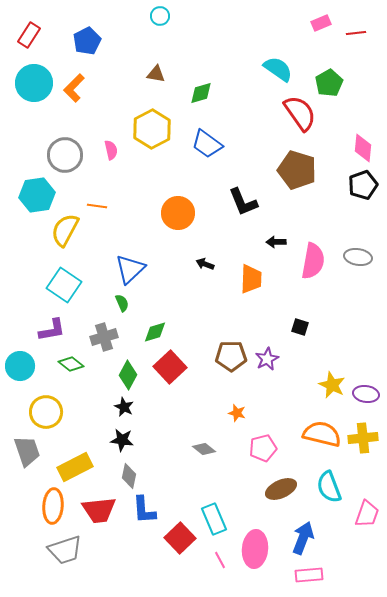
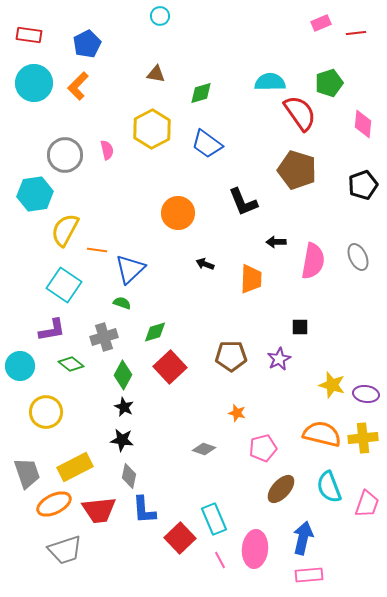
red rectangle at (29, 35): rotated 65 degrees clockwise
blue pentagon at (87, 41): moved 3 px down
cyan semicircle at (278, 69): moved 8 px left, 13 px down; rotated 36 degrees counterclockwise
green pentagon at (329, 83): rotated 12 degrees clockwise
orange L-shape at (74, 88): moved 4 px right, 2 px up
pink diamond at (363, 148): moved 24 px up
pink semicircle at (111, 150): moved 4 px left
cyan hexagon at (37, 195): moved 2 px left, 1 px up
orange line at (97, 206): moved 44 px down
gray ellipse at (358, 257): rotated 56 degrees clockwise
green semicircle at (122, 303): rotated 48 degrees counterclockwise
black square at (300, 327): rotated 18 degrees counterclockwise
purple star at (267, 359): moved 12 px right
green diamond at (128, 375): moved 5 px left
yellow star at (332, 385): rotated 8 degrees counterclockwise
gray diamond at (204, 449): rotated 20 degrees counterclockwise
gray trapezoid at (27, 451): moved 22 px down
brown ellipse at (281, 489): rotated 24 degrees counterclockwise
orange ellipse at (53, 506): moved 1 px right, 2 px up; rotated 60 degrees clockwise
pink trapezoid at (367, 514): moved 10 px up
blue arrow at (303, 538): rotated 8 degrees counterclockwise
